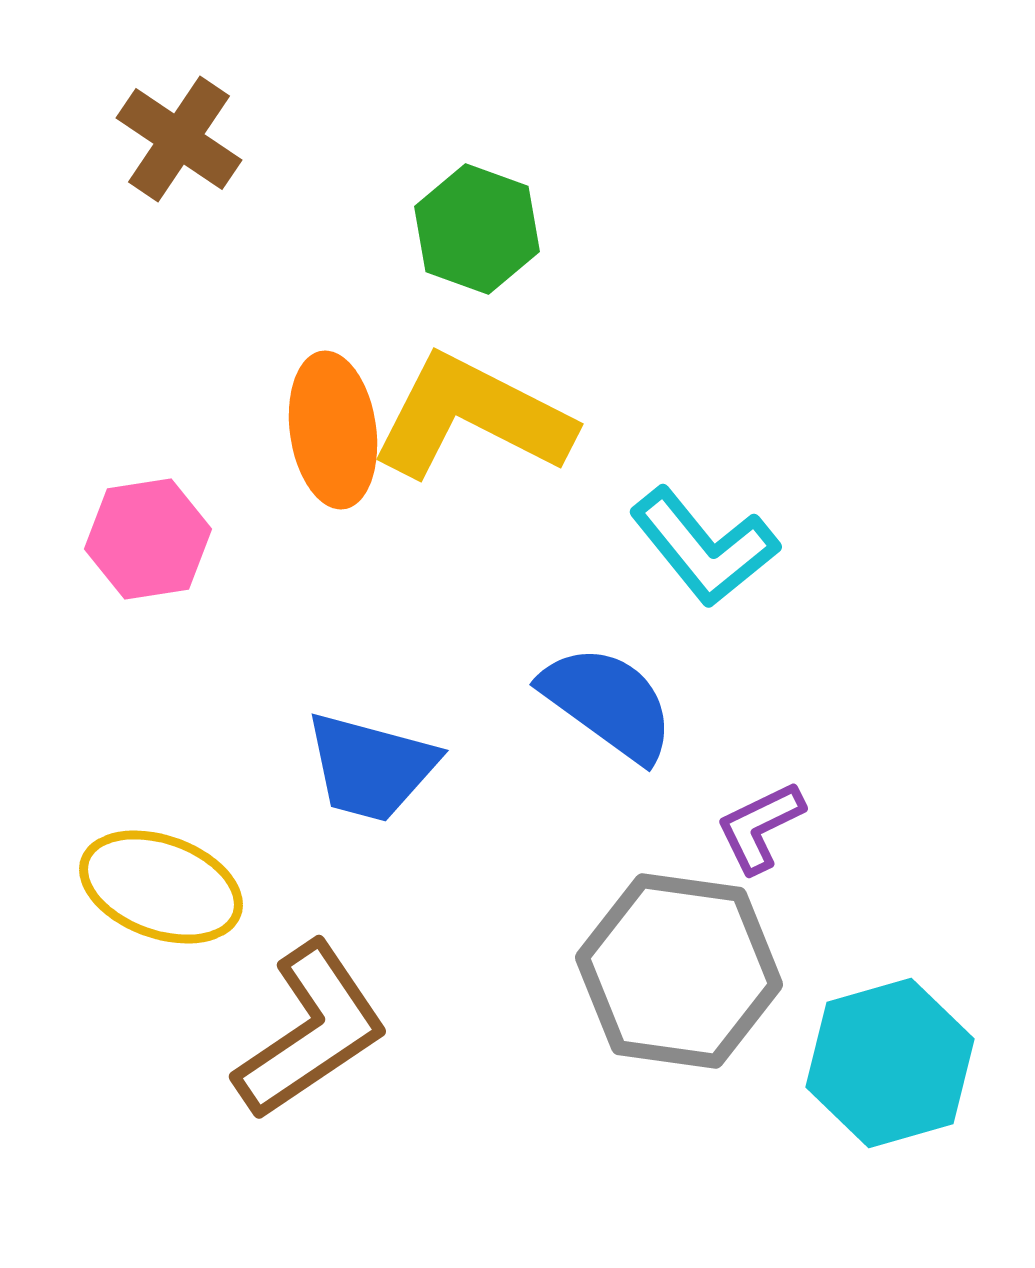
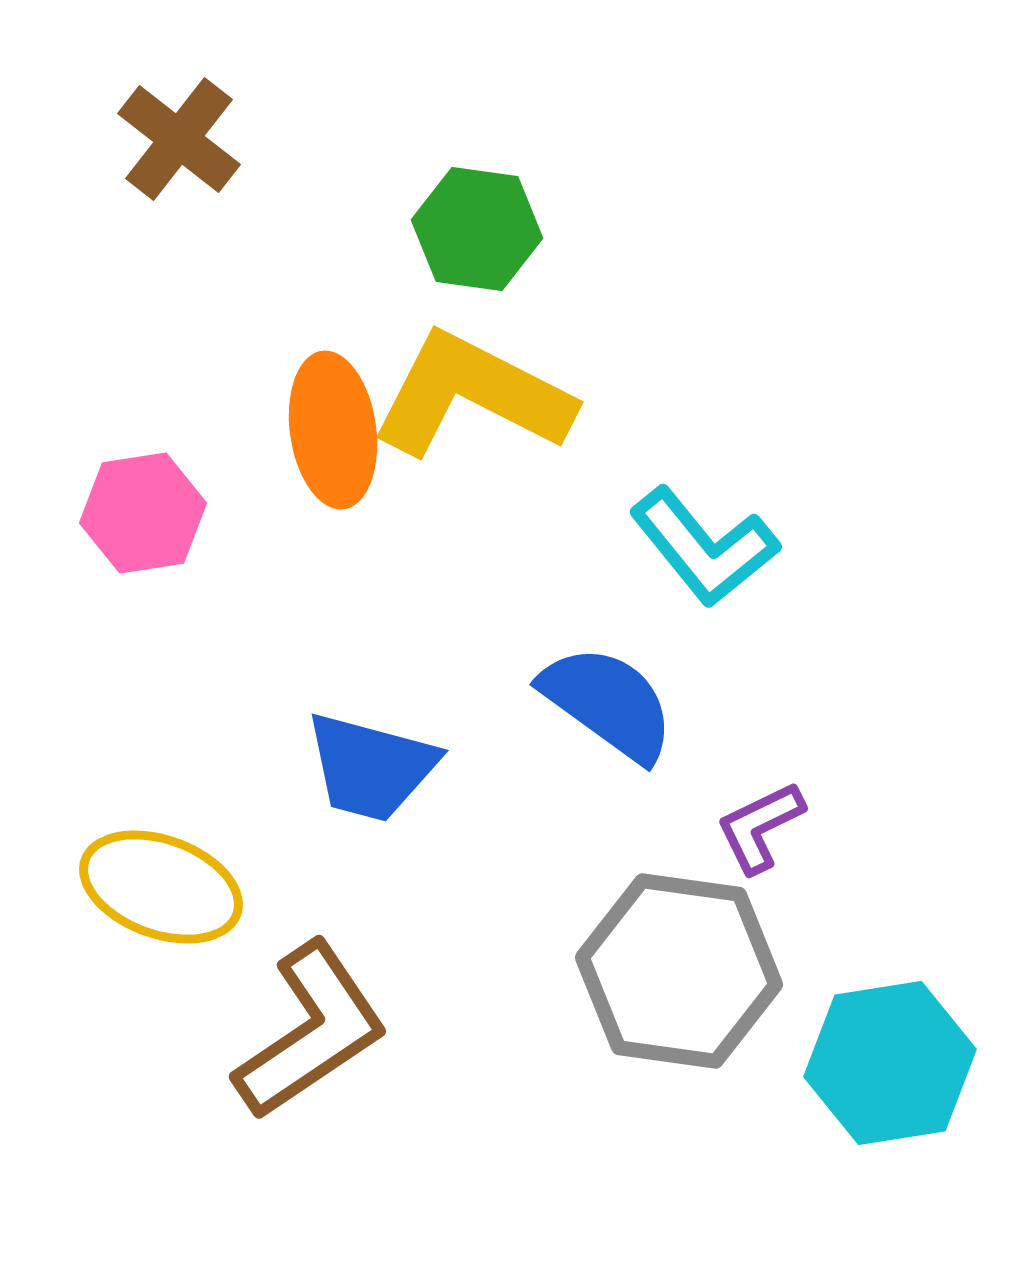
brown cross: rotated 4 degrees clockwise
green hexagon: rotated 12 degrees counterclockwise
yellow L-shape: moved 22 px up
pink hexagon: moved 5 px left, 26 px up
cyan hexagon: rotated 7 degrees clockwise
